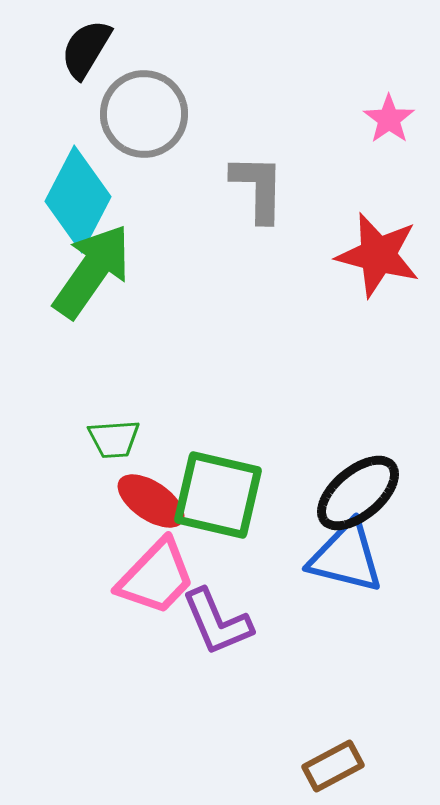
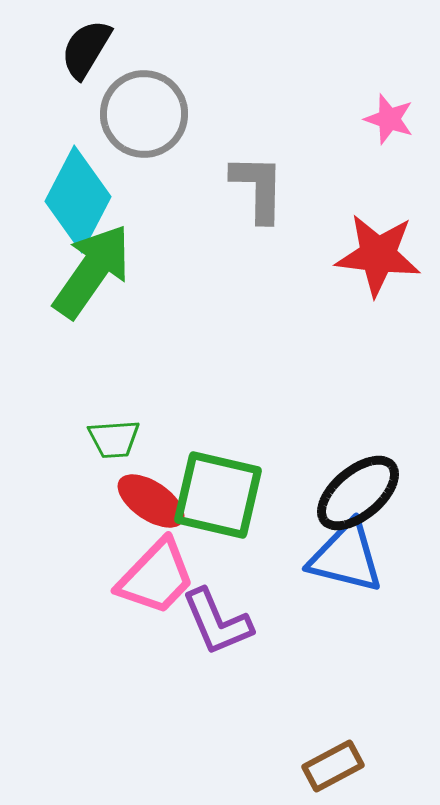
pink star: rotated 18 degrees counterclockwise
red star: rotated 8 degrees counterclockwise
